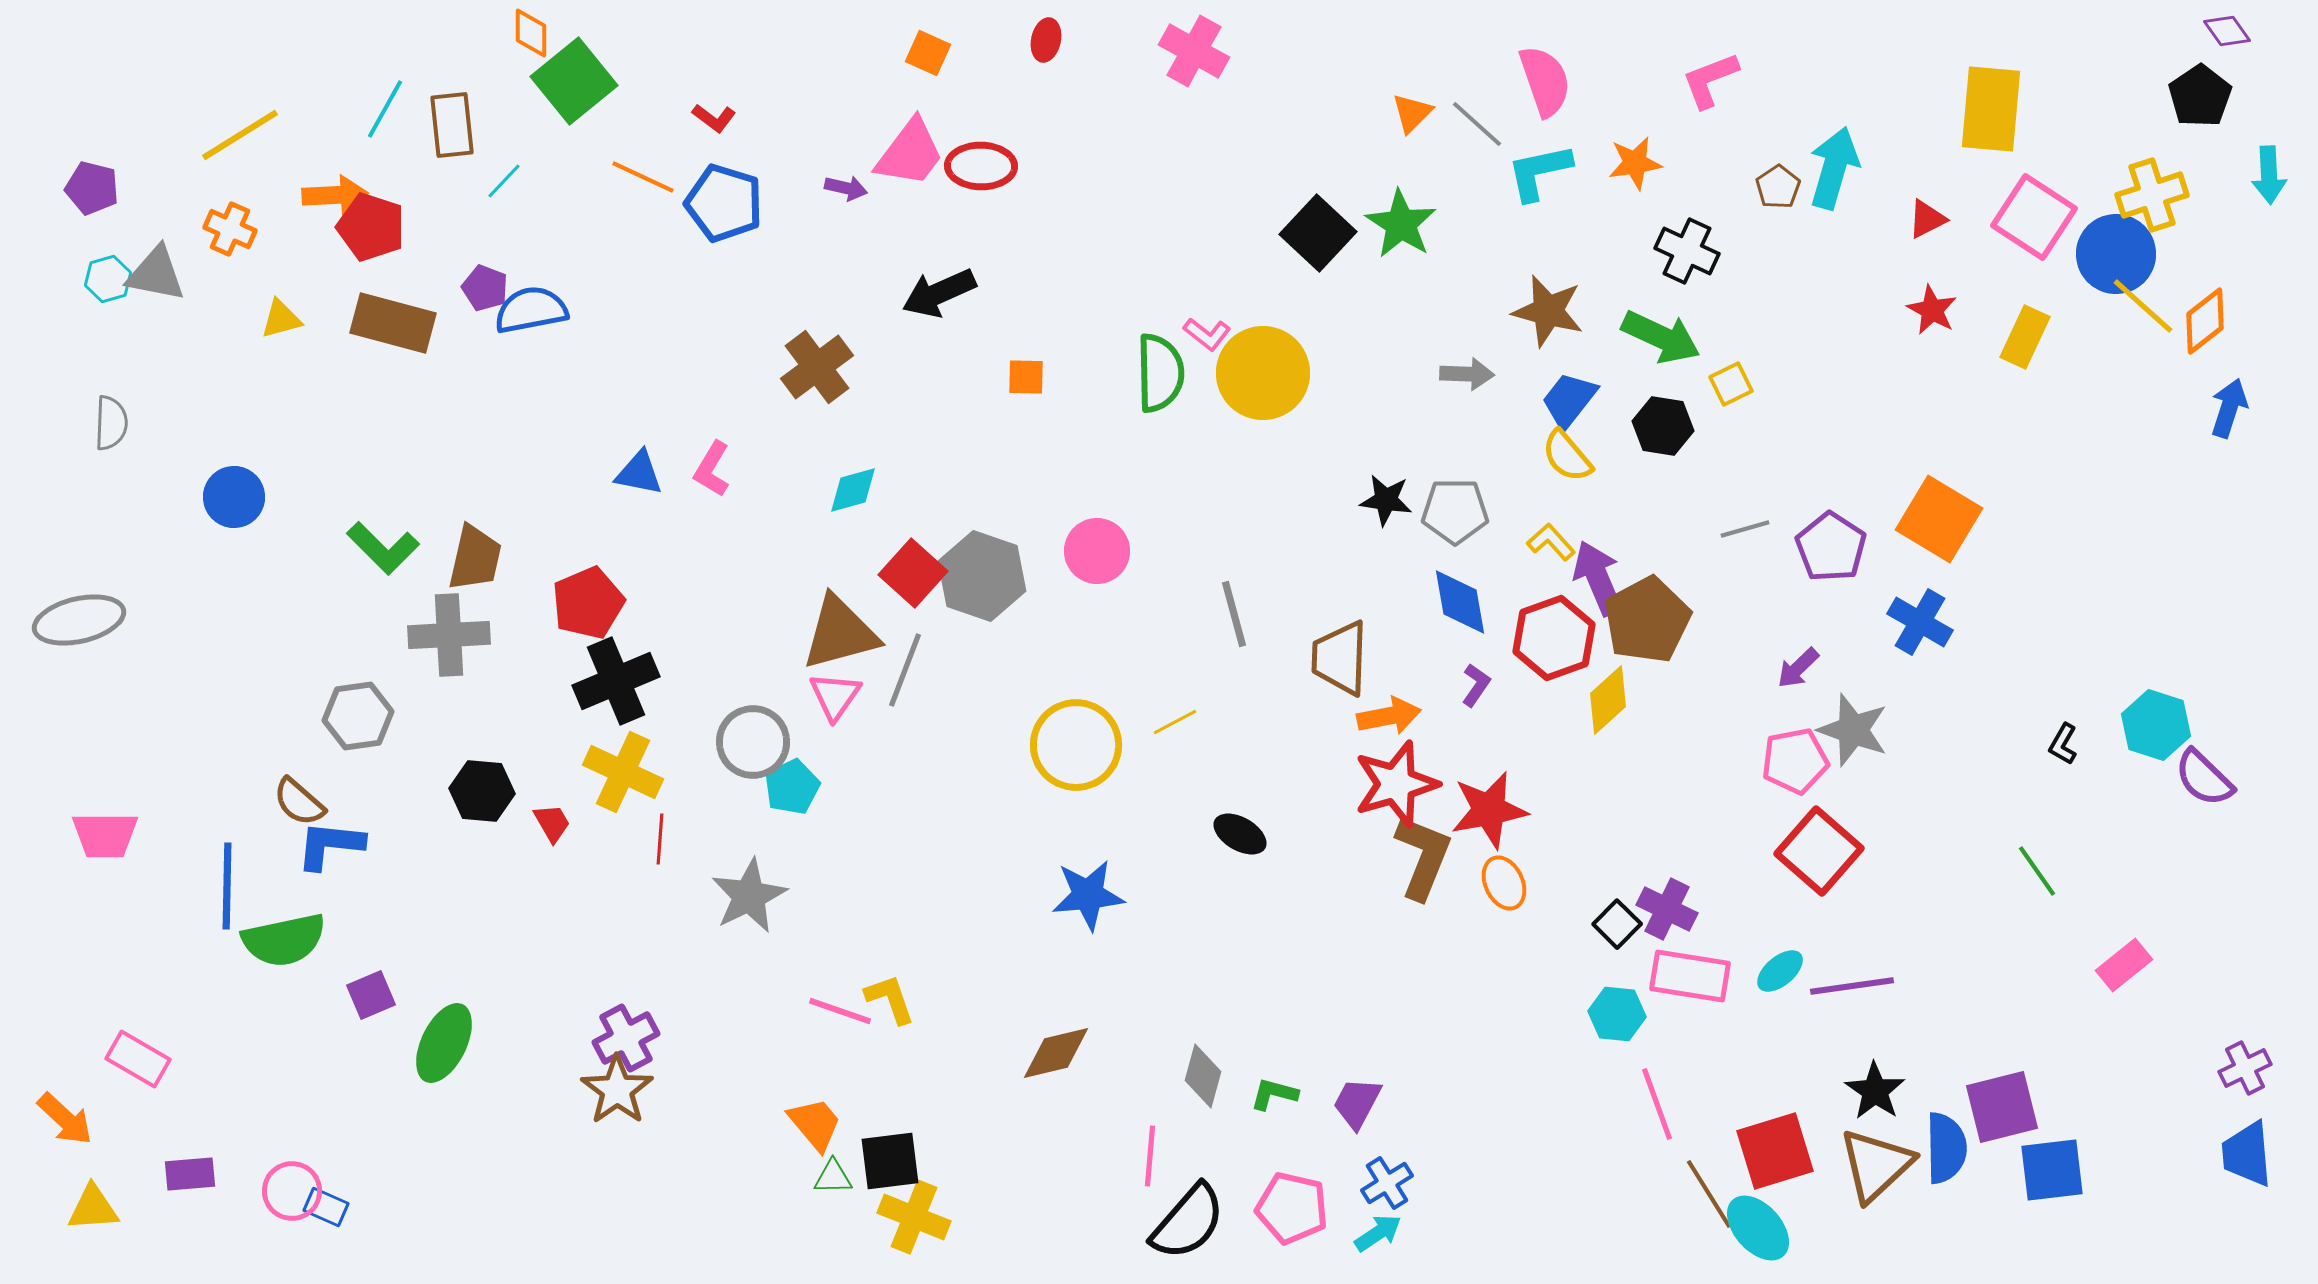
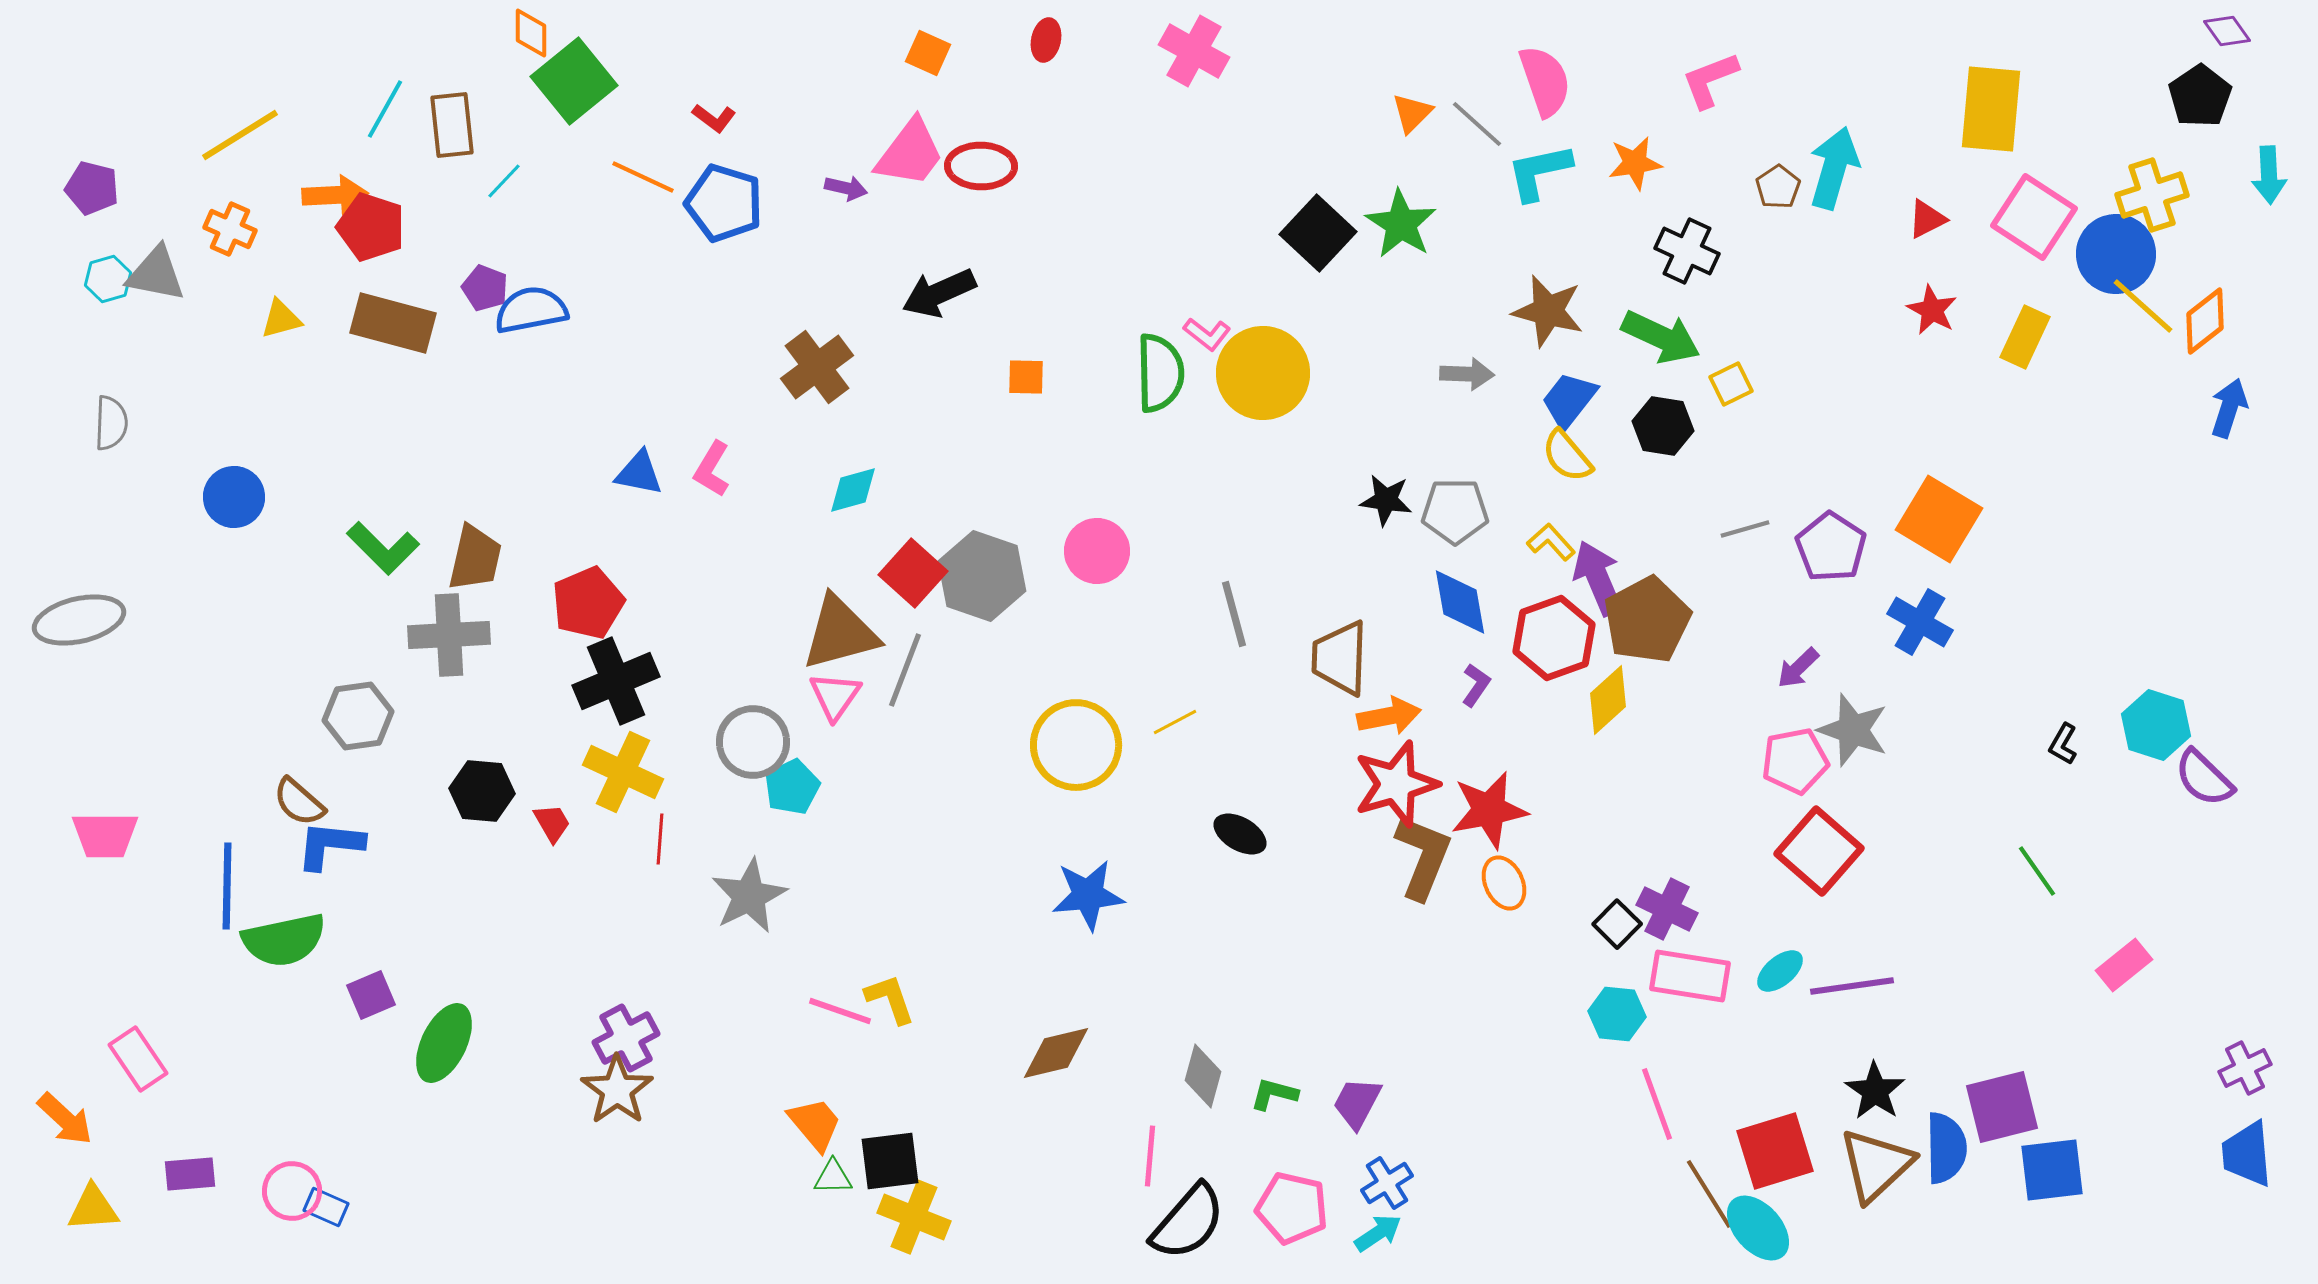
pink rectangle at (138, 1059): rotated 26 degrees clockwise
